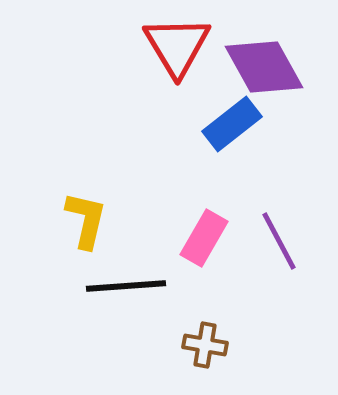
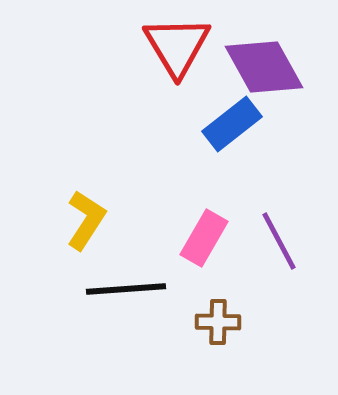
yellow L-shape: rotated 20 degrees clockwise
black line: moved 3 px down
brown cross: moved 13 px right, 23 px up; rotated 9 degrees counterclockwise
